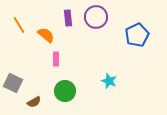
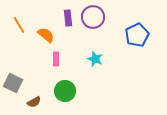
purple circle: moved 3 px left
cyan star: moved 14 px left, 22 px up
